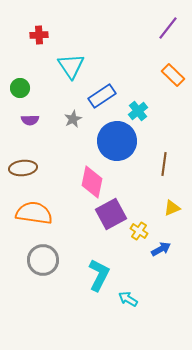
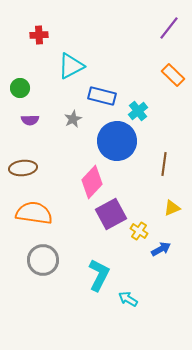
purple line: moved 1 px right
cyan triangle: rotated 36 degrees clockwise
blue rectangle: rotated 48 degrees clockwise
pink diamond: rotated 32 degrees clockwise
